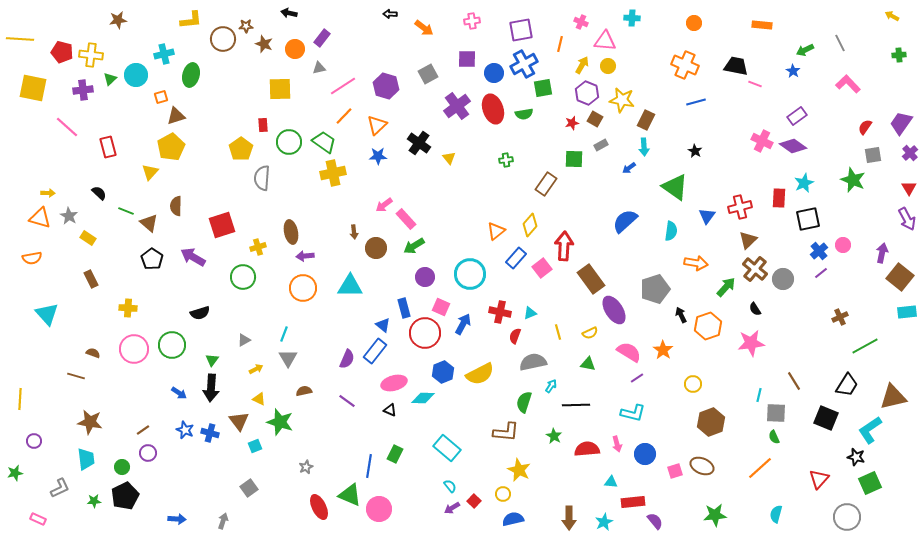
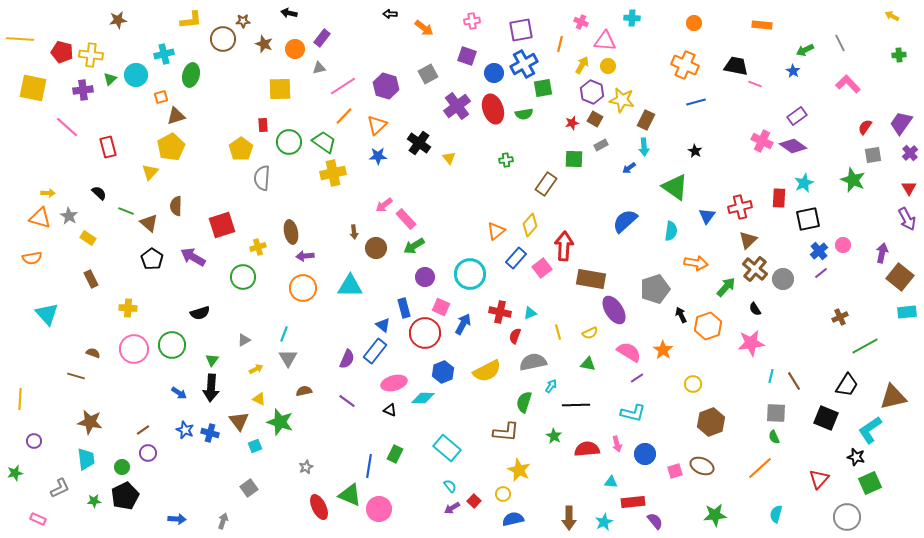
brown star at (246, 26): moved 3 px left, 5 px up
purple square at (467, 59): moved 3 px up; rotated 18 degrees clockwise
purple hexagon at (587, 93): moved 5 px right, 1 px up
brown rectangle at (591, 279): rotated 44 degrees counterclockwise
yellow semicircle at (480, 374): moved 7 px right, 3 px up
cyan line at (759, 395): moved 12 px right, 19 px up
